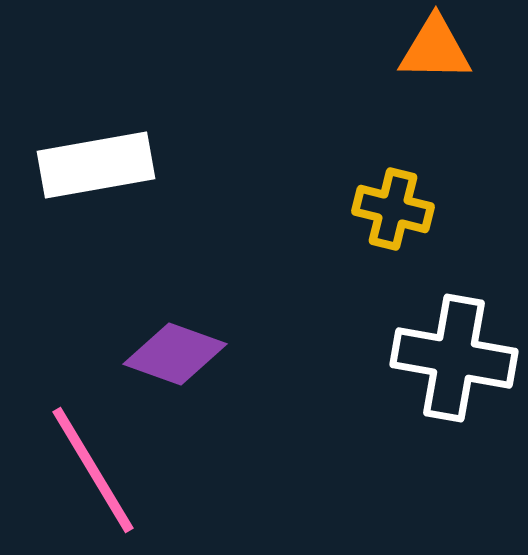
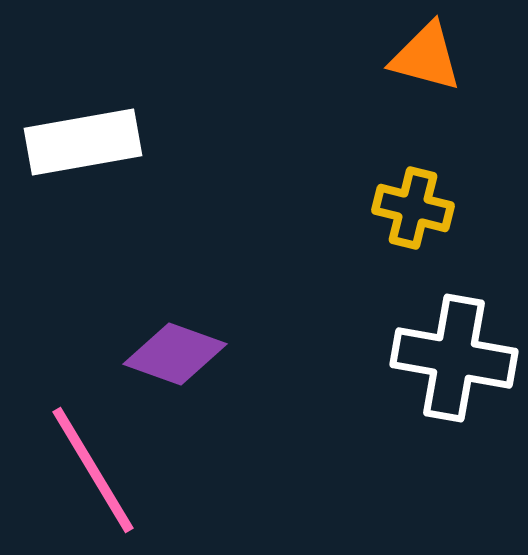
orange triangle: moved 9 px left, 8 px down; rotated 14 degrees clockwise
white rectangle: moved 13 px left, 23 px up
yellow cross: moved 20 px right, 1 px up
